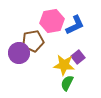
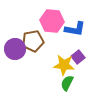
pink hexagon: rotated 15 degrees clockwise
blue L-shape: moved 4 px down; rotated 35 degrees clockwise
purple circle: moved 4 px left, 4 px up
